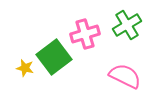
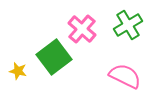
green cross: moved 1 px right
pink cross: moved 3 px left, 5 px up; rotated 32 degrees counterclockwise
yellow star: moved 7 px left, 3 px down
